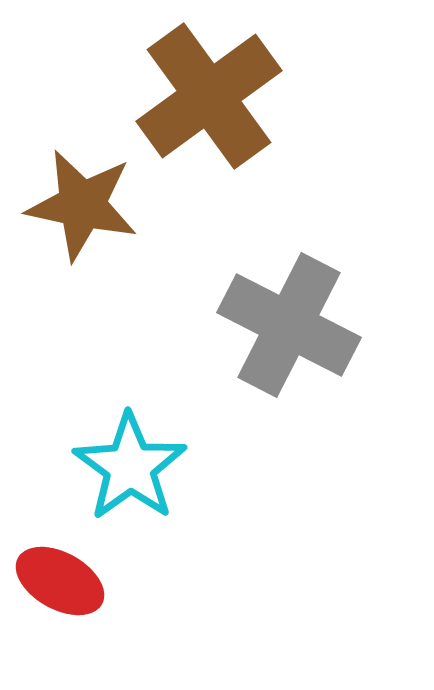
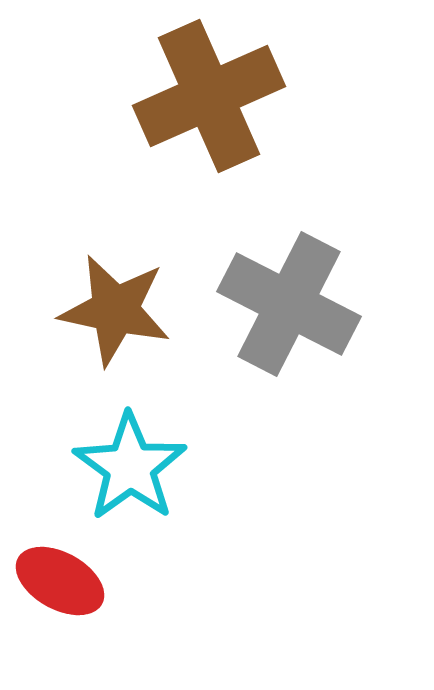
brown cross: rotated 12 degrees clockwise
brown star: moved 33 px right, 105 px down
gray cross: moved 21 px up
